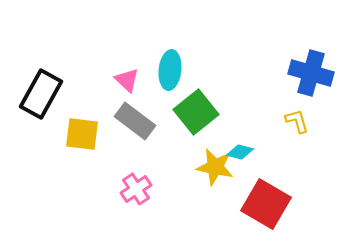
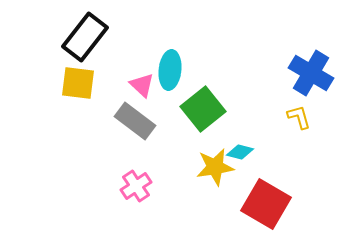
blue cross: rotated 15 degrees clockwise
pink triangle: moved 15 px right, 5 px down
black rectangle: moved 44 px right, 57 px up; rotated 9 degrees clockwise
green square: moved 7 px right, 3 px up
yellow L-shape: moved 2 px right, 4 px up
yellow square: moved 4 px left, 51 px up
yellow star: rotated 21 degrees counterclockwise
pink cross: moved 3 px up
